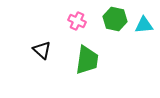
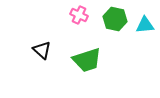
pink cross: moved 2 px right, 6 px up
cyan triangle: moved 1 px right
green trapezoid: rotated 64 degrees clockwise
